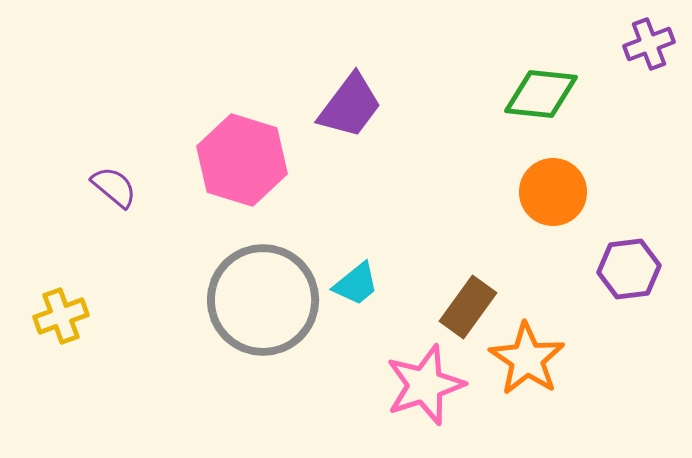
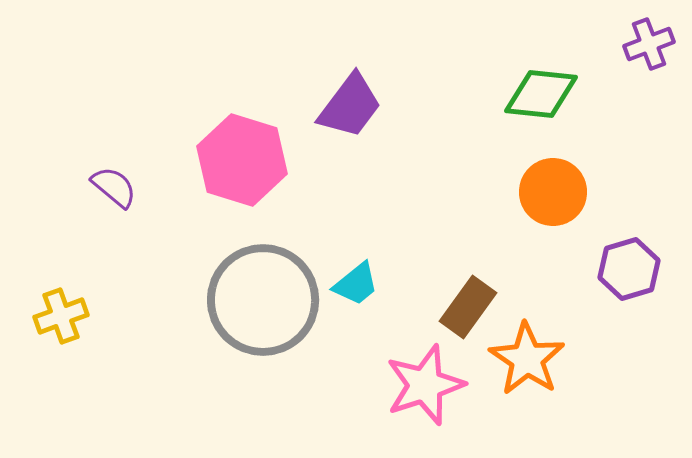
purple hexagon: rotated 10 degrees counterclockwise
